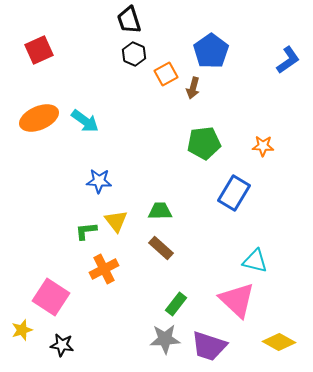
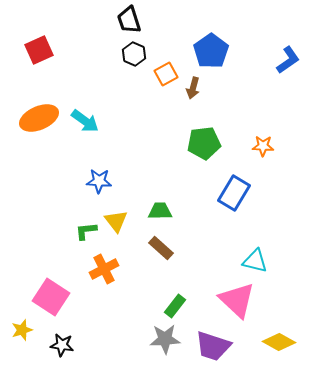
green rectangle: moved 1 px left, 2 px down
purple trapezoid: moved 4 px right
